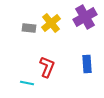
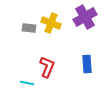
yellow cross: rotated 30 degrees counterclockwise
